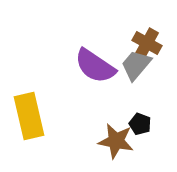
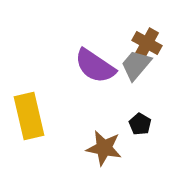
black pentagon: rotated 10 degrees clockwise
brown star: moved 12 px left, 7 px down
